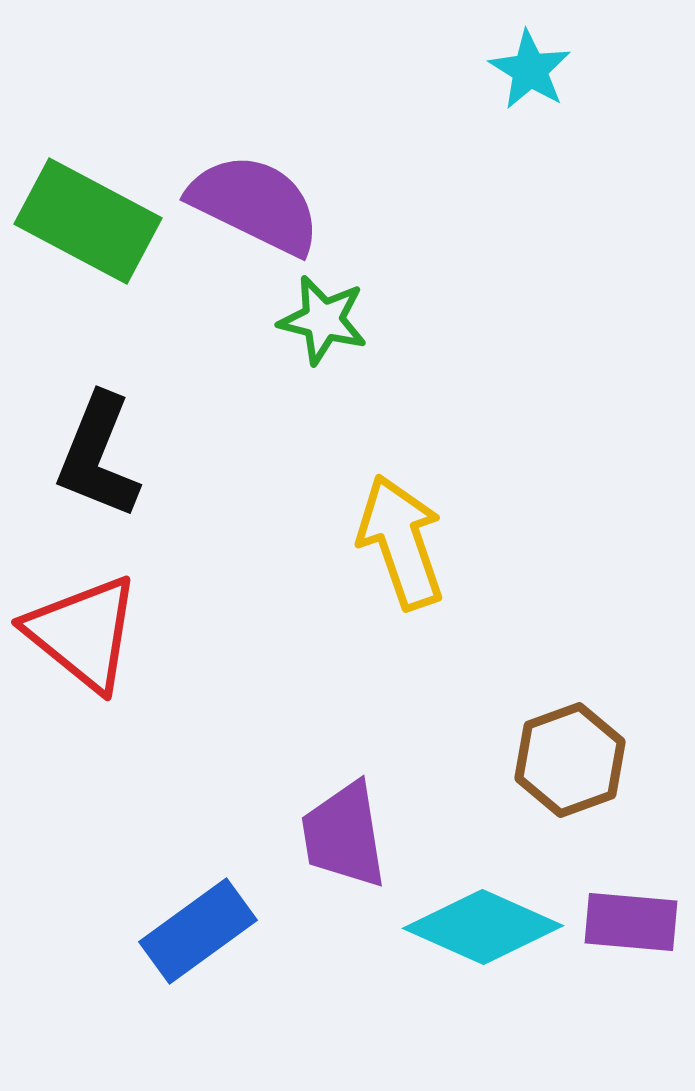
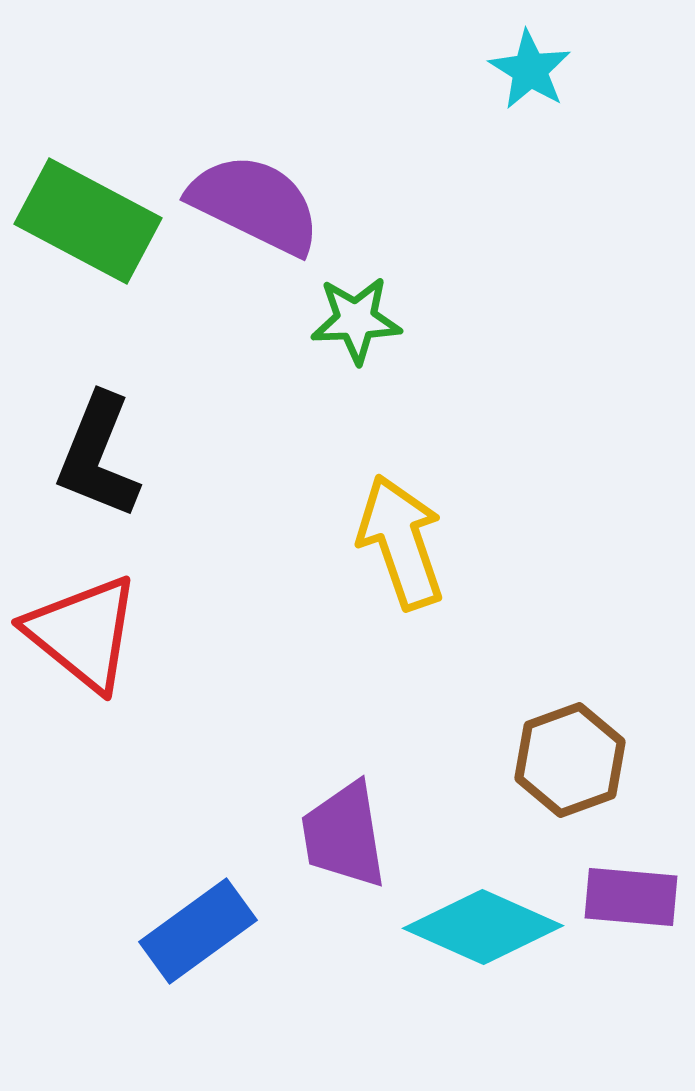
green star: moved 33 px right; rotated 16 degrees counterclockwise
purple rectangle: moved 25 px up
